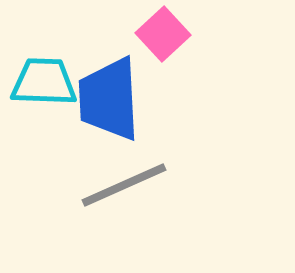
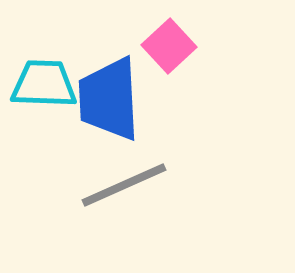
pink square: moved 6 px right, 12 px down
cyan trapezoid: moved 2 px down
